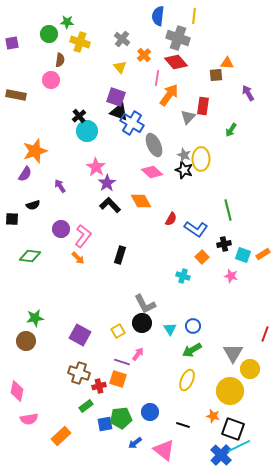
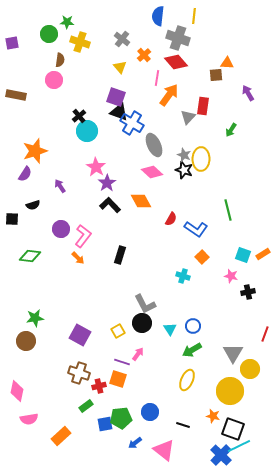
pink circle at (51, 80): moved 3 px right
black cross at (224, 244): moved 24 px right, 48 px down
